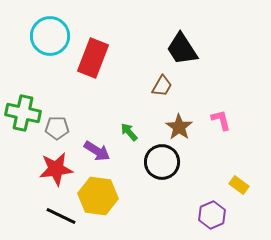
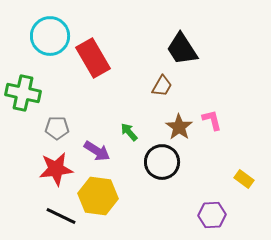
red rectangle: rotated 51 degrees counterclockwise
green cross: moved 20 px up
pink L-shape: moved 9 px left
yellow rectangle: moved 5 px right, 6 px up
purple hexagon: rotated 20 degrees clockwise
